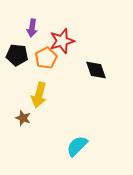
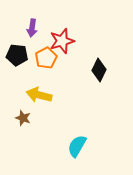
black diamond: moved 3 px right; rotated 45 degrees clockwise
yellow arrow: rotated 90 degrees clockwise
cyan semicircle: rotated 15 degrees counterclockwise
